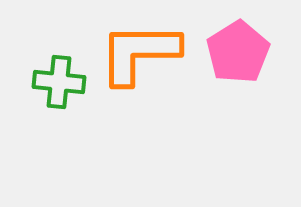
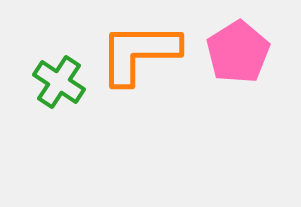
green cross: rotated 27 degrees clockwise
